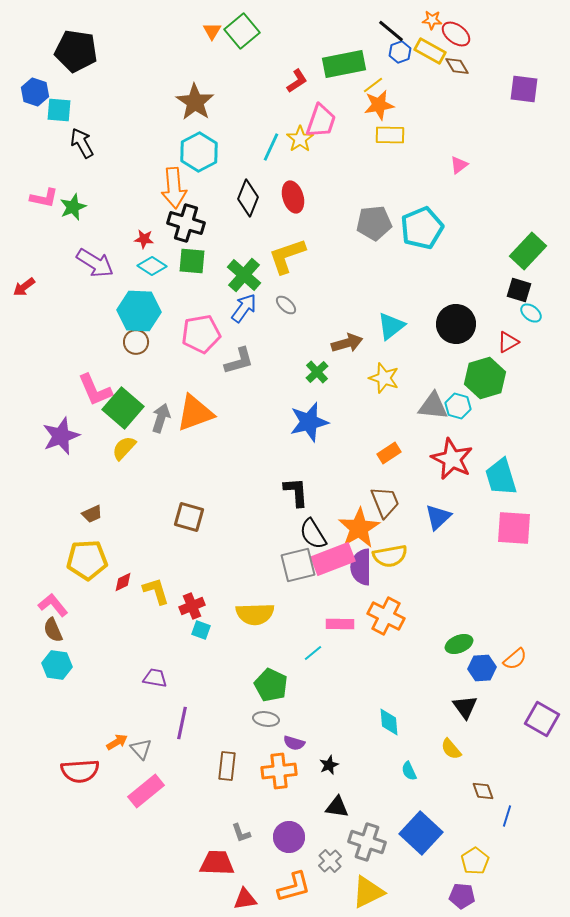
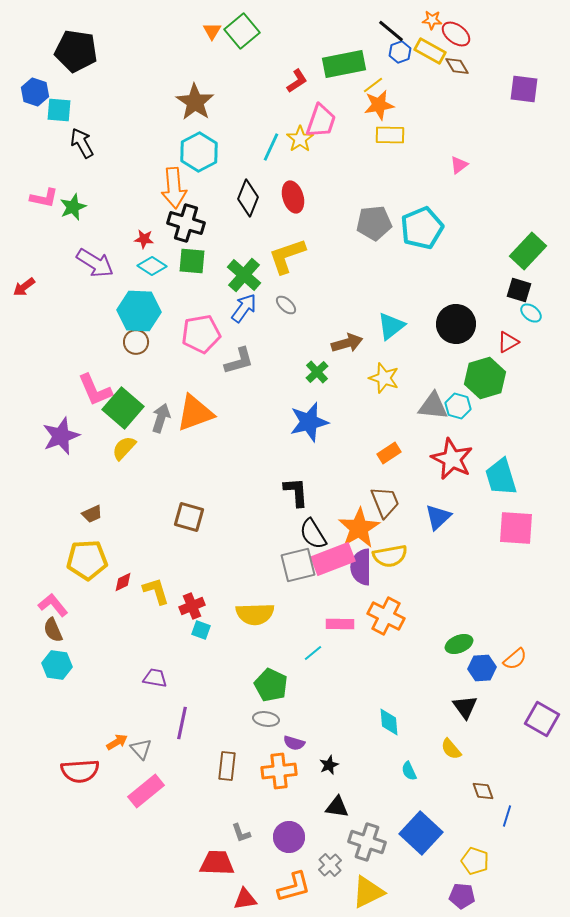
pink square at (514, 528): moved 2 px right
gray cross at (330, 861): moved 4 px down
yellow pentagon at (475, 861): rotated 20 degrees counterclockwise
